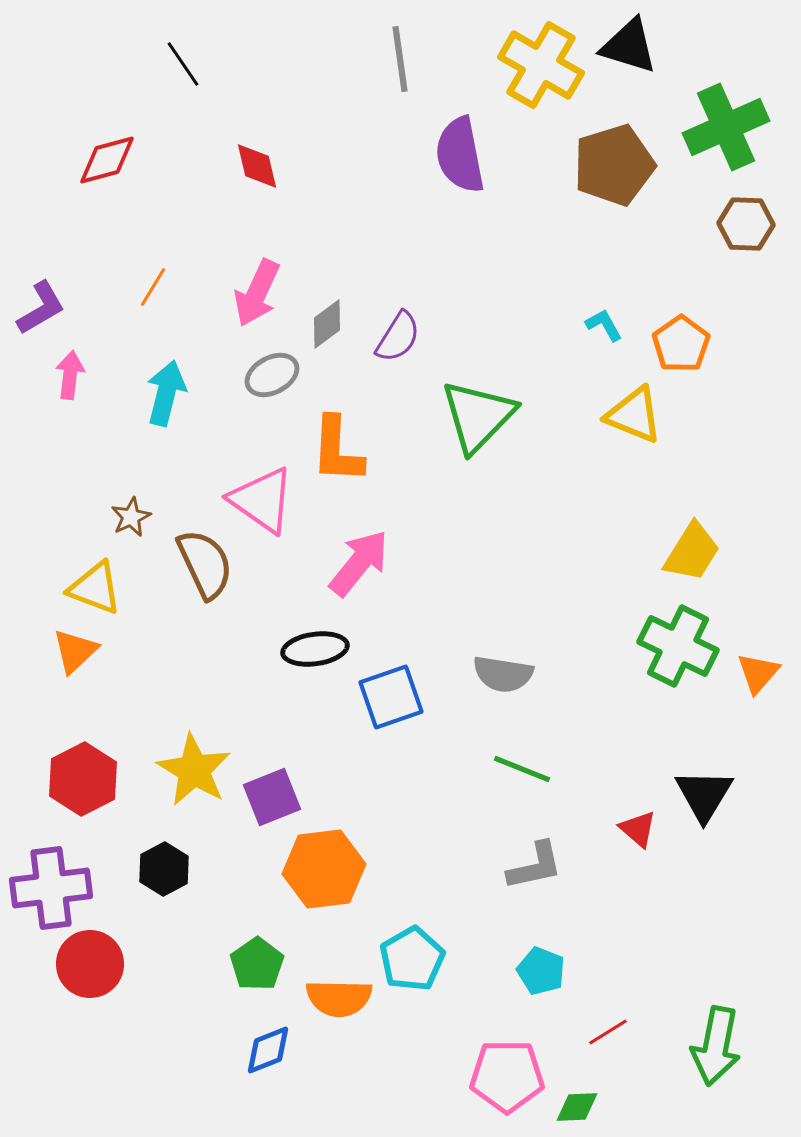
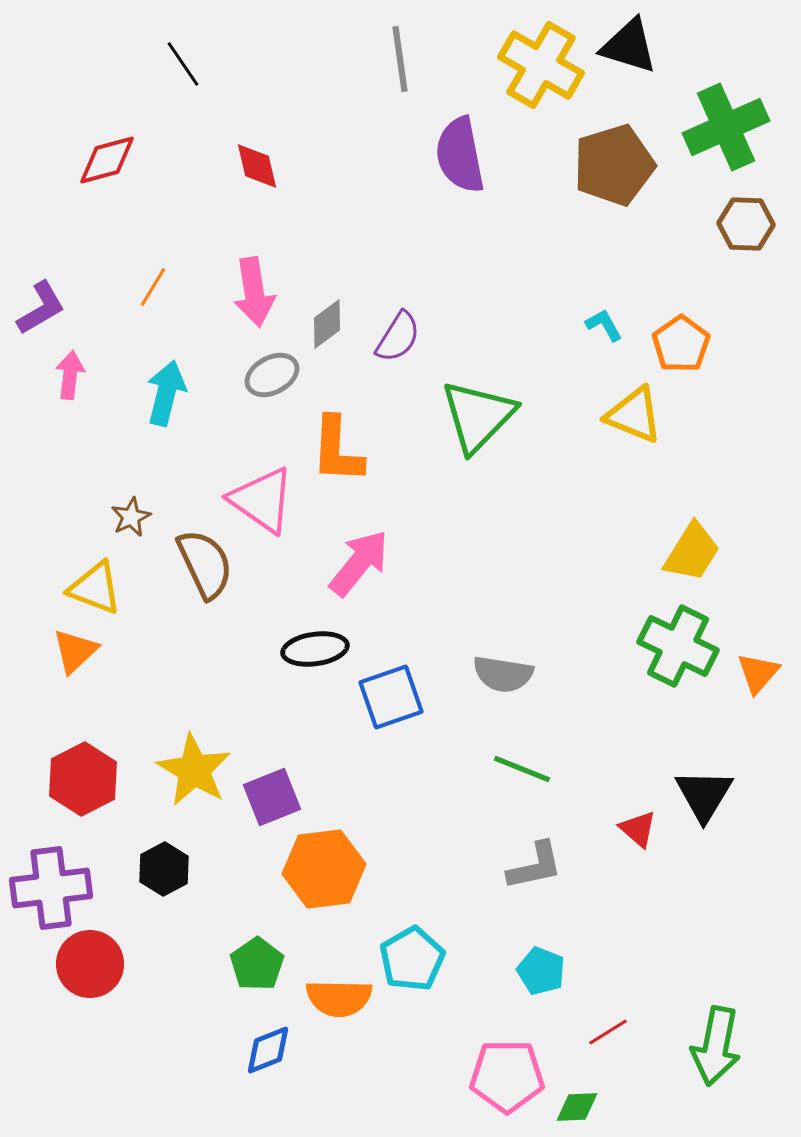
pink arrow at (257, 293): moved 3 px left, 1 px up; rotated 34 degrees counterclockwise
